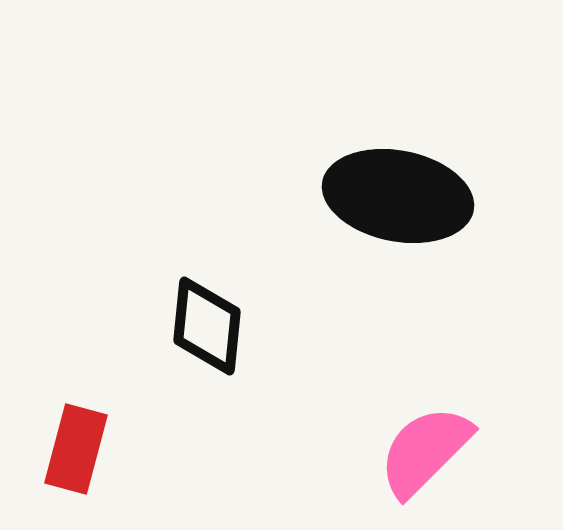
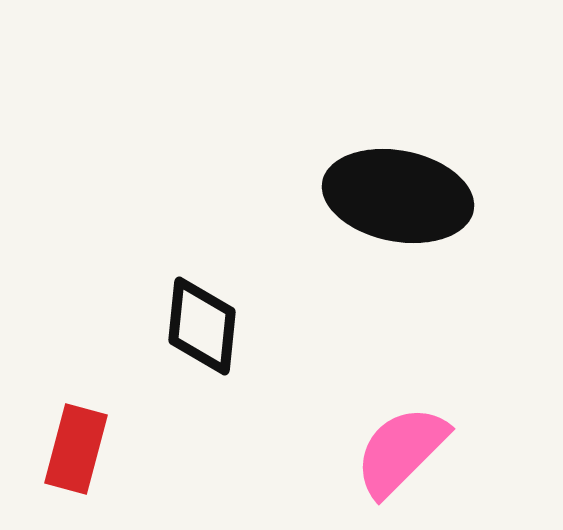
black diamond: moved 5 px left
pink semicircle: moved 24 px left
